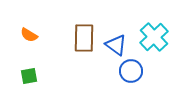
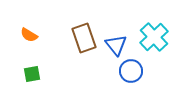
brown rectangle: rotated 20 degrees counterclockwise
blue triangle: rotated 15 degrees clockwise
green square: moved 3 px right, 2 px up
